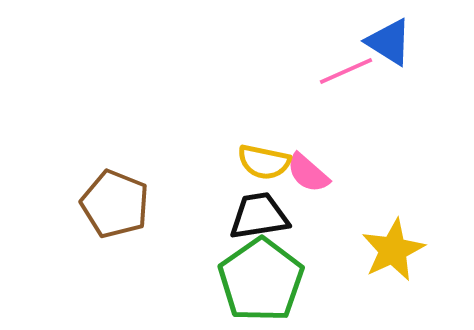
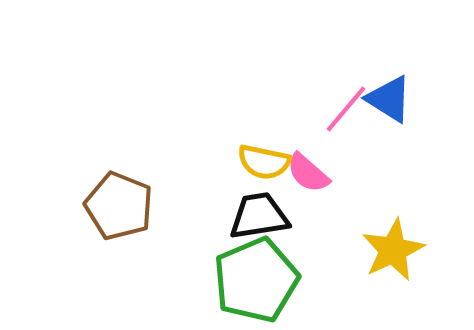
blue triangle: moved 57 px down
pink line: moved 38 px down; rotated 26 degrees counterclockwise
brown pentagon: moved 4 px right, 2 px down
green pentagon: moved 5 px left; rotated 12 degrees clockwise
